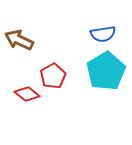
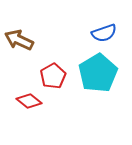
blue semicircle: moved 1 px right, 1 px up; rotated 10 degrees counterclockwise
cyan pentagon: moved 8 px left, 2 px down
red diamond: moved 2 px right, 7 px down
